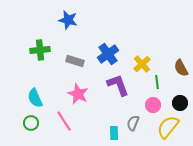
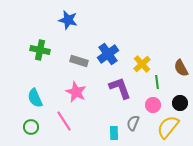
green cross: rotated 18 degrees clockwise
gray rectangle: moved 4 px right
purple L-shape: moved 2 px right, 3 px down
pink star: moved 2 px left, 2 px up
green circle: moved 4 px down
